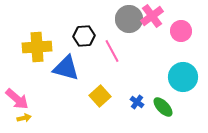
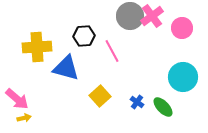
gray circle: moved 1 px right, 3 px up
pink circle: moved 1 px right, 3 px up
